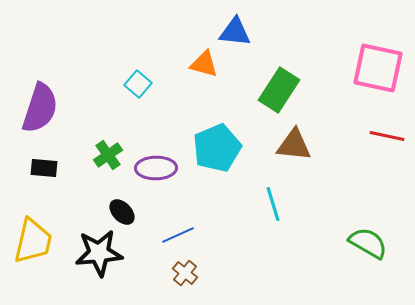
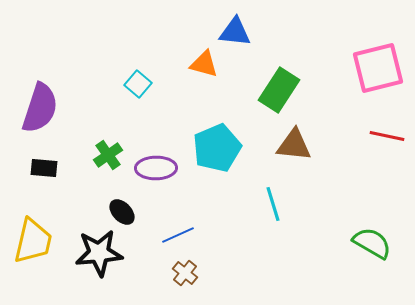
pink square: rotated 26 degrees counterclockwise
green semicircle: moved 4 px right
